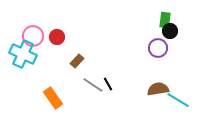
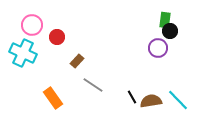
pink circle: moved 1 px left, 11 px up
cyan cross: moved 1 px up
black line: moved 24 px right, 13 px down
brown semicircle: moved 7 px left, 12 px down
cyan line: rotated 15 degrees clockwise
